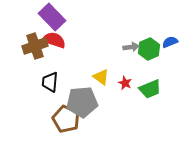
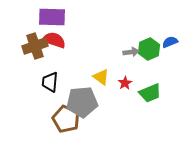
purple rectangle: rotated 44 degrees counterclockwise
gray arrow: moved 5 px down
red star: rotated 16 degrees clockwise
green trapezoid: moved 4 px down
